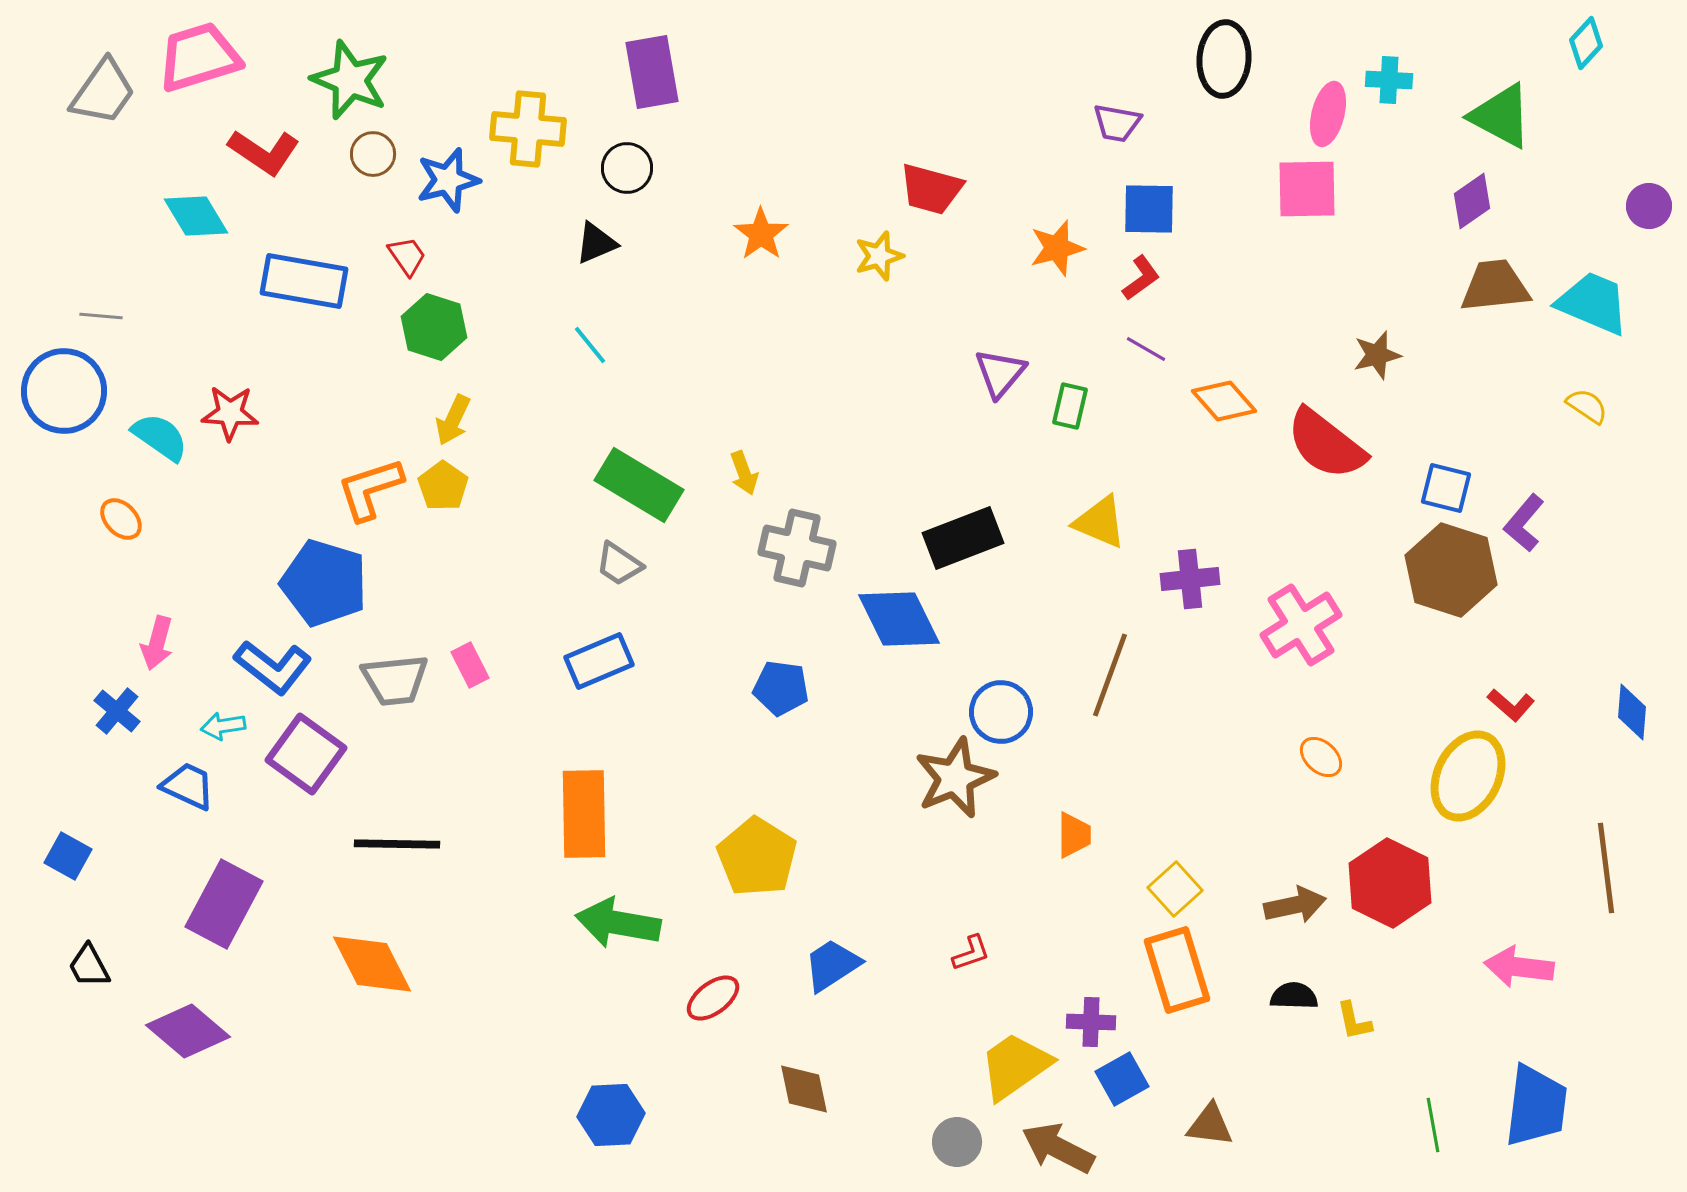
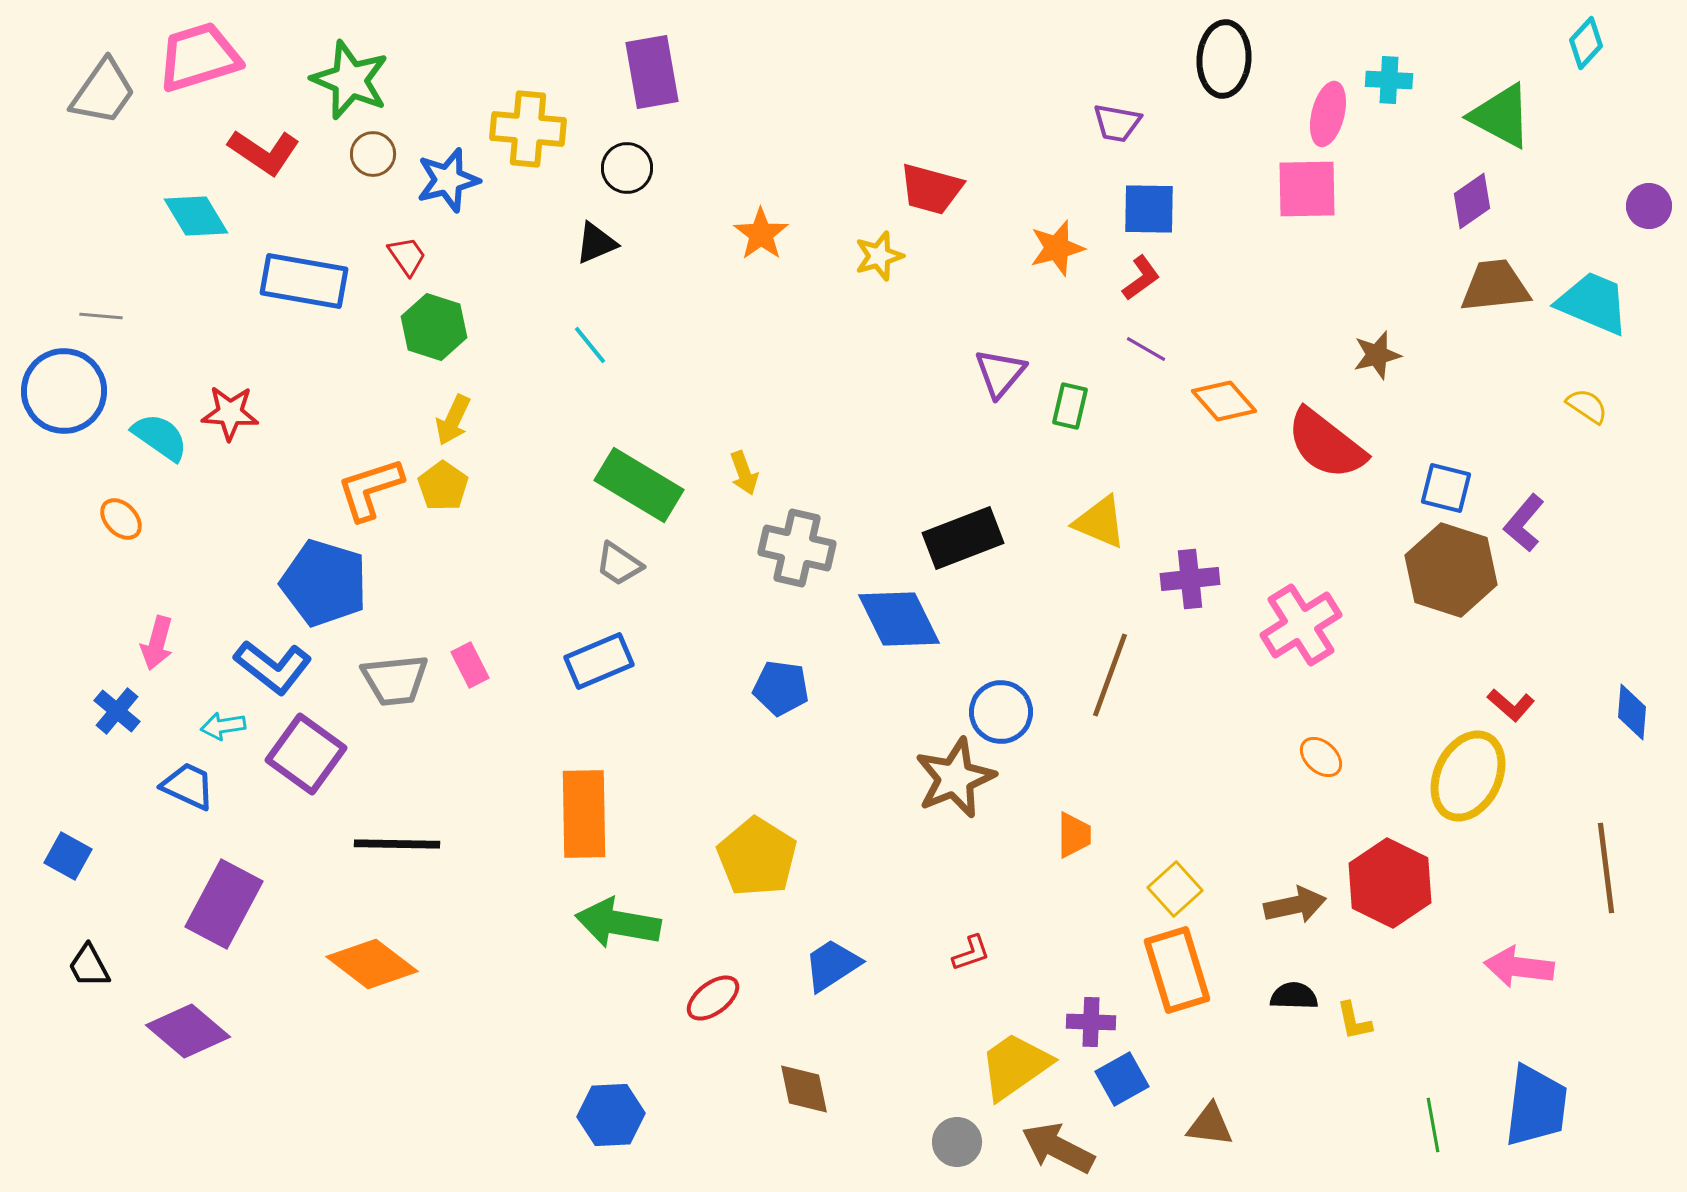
orange diamond at (372, 964): rotated 26 degrees counterclockwise
